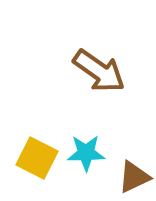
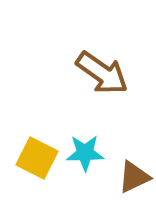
brown arrow: moved 3 px right, 2 px down
cyan star: moved 1 px left
